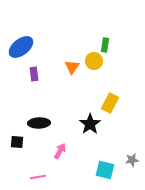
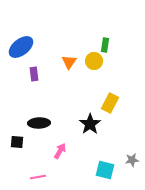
orange triangle: moved 3 px left, 5 px up
